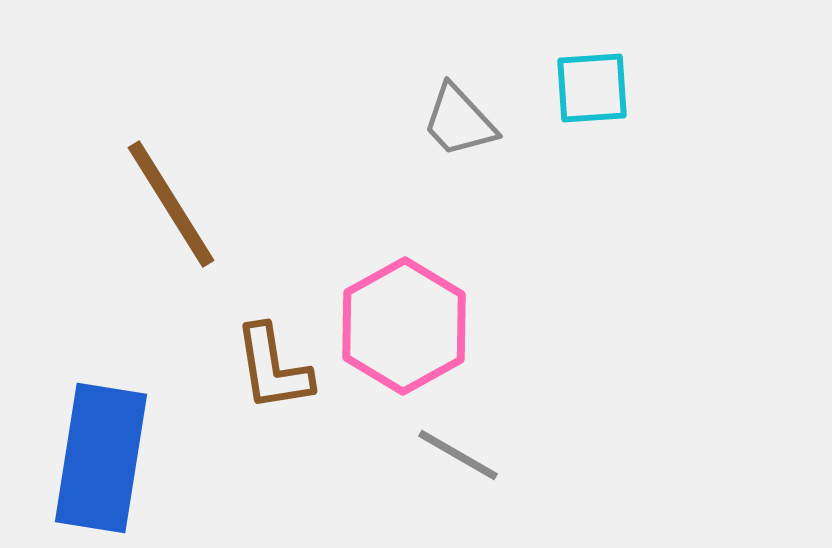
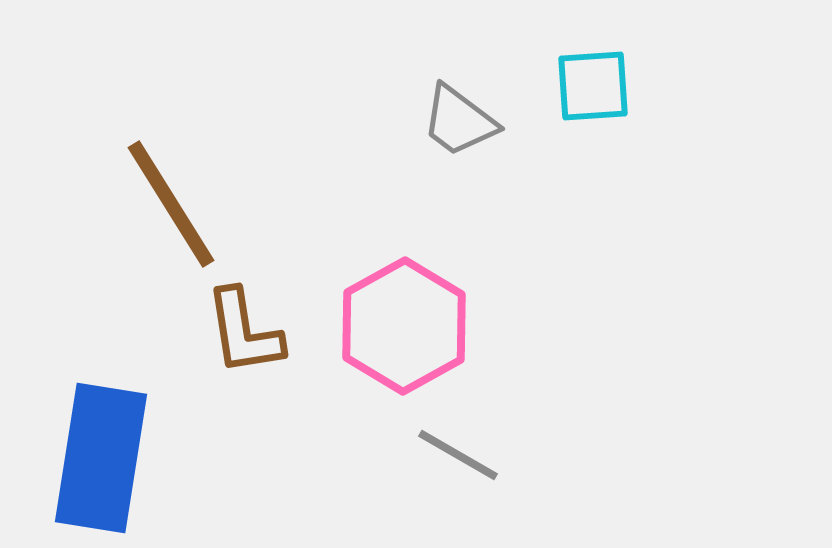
cyan square: moved 1 px right, 2 px up
gray trapezoid: rotated 10 degrees counterclockwise
brown L-shape: moved 29 px left, 36 px up
